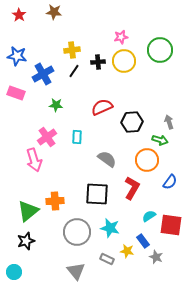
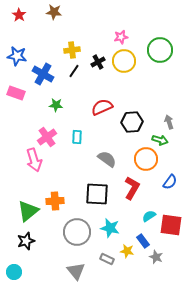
black cross: rotated 24 degrees counterclockwise
blue cross: rotated 30 degrees counterclockwise
orange circle: moved 1 px left, 1 px up
